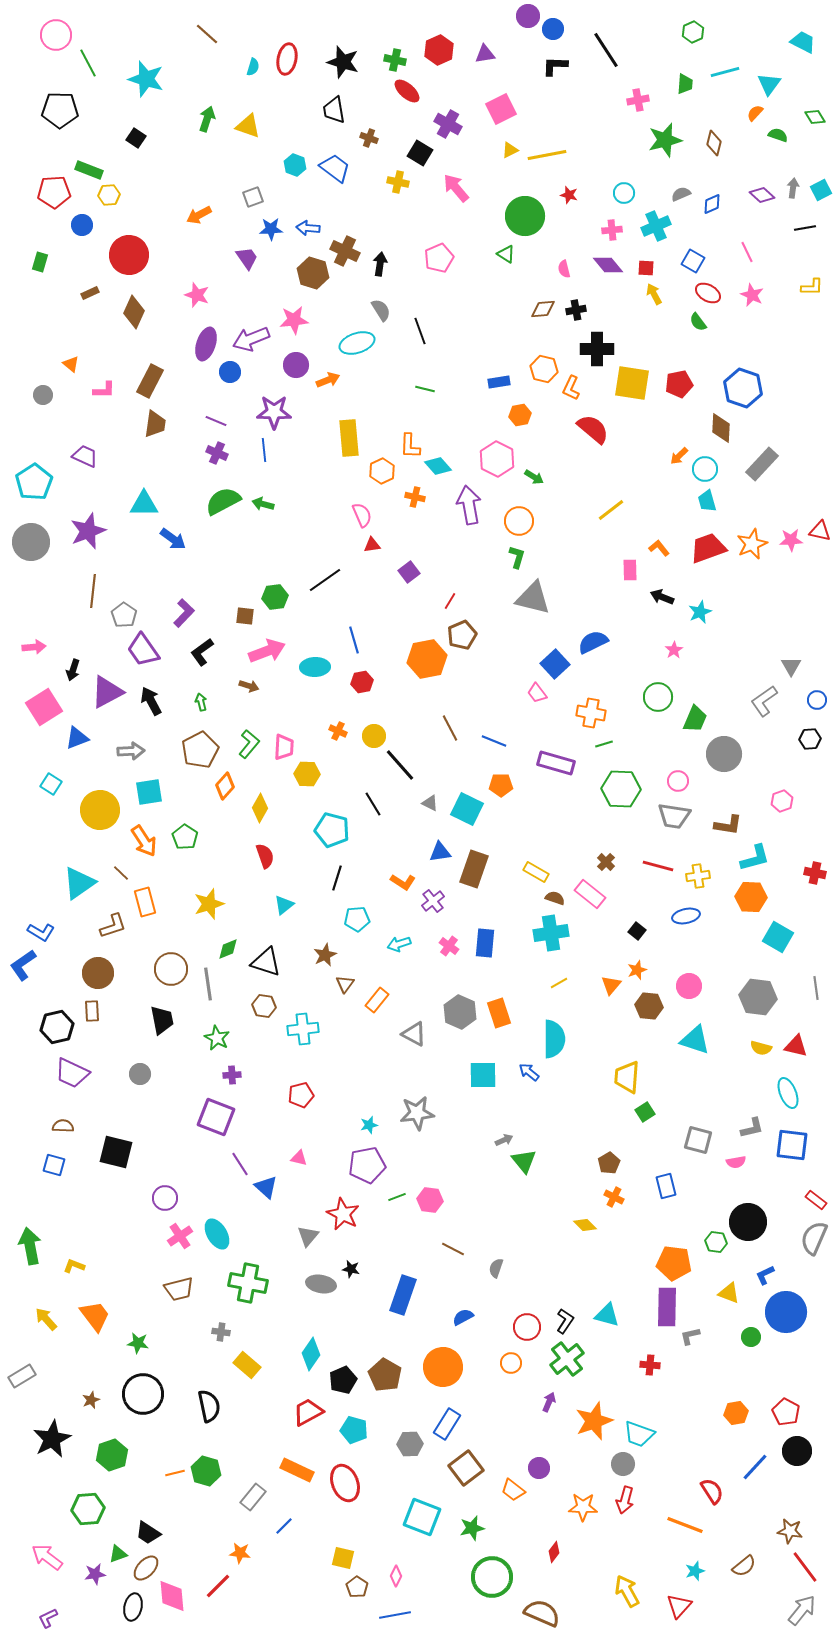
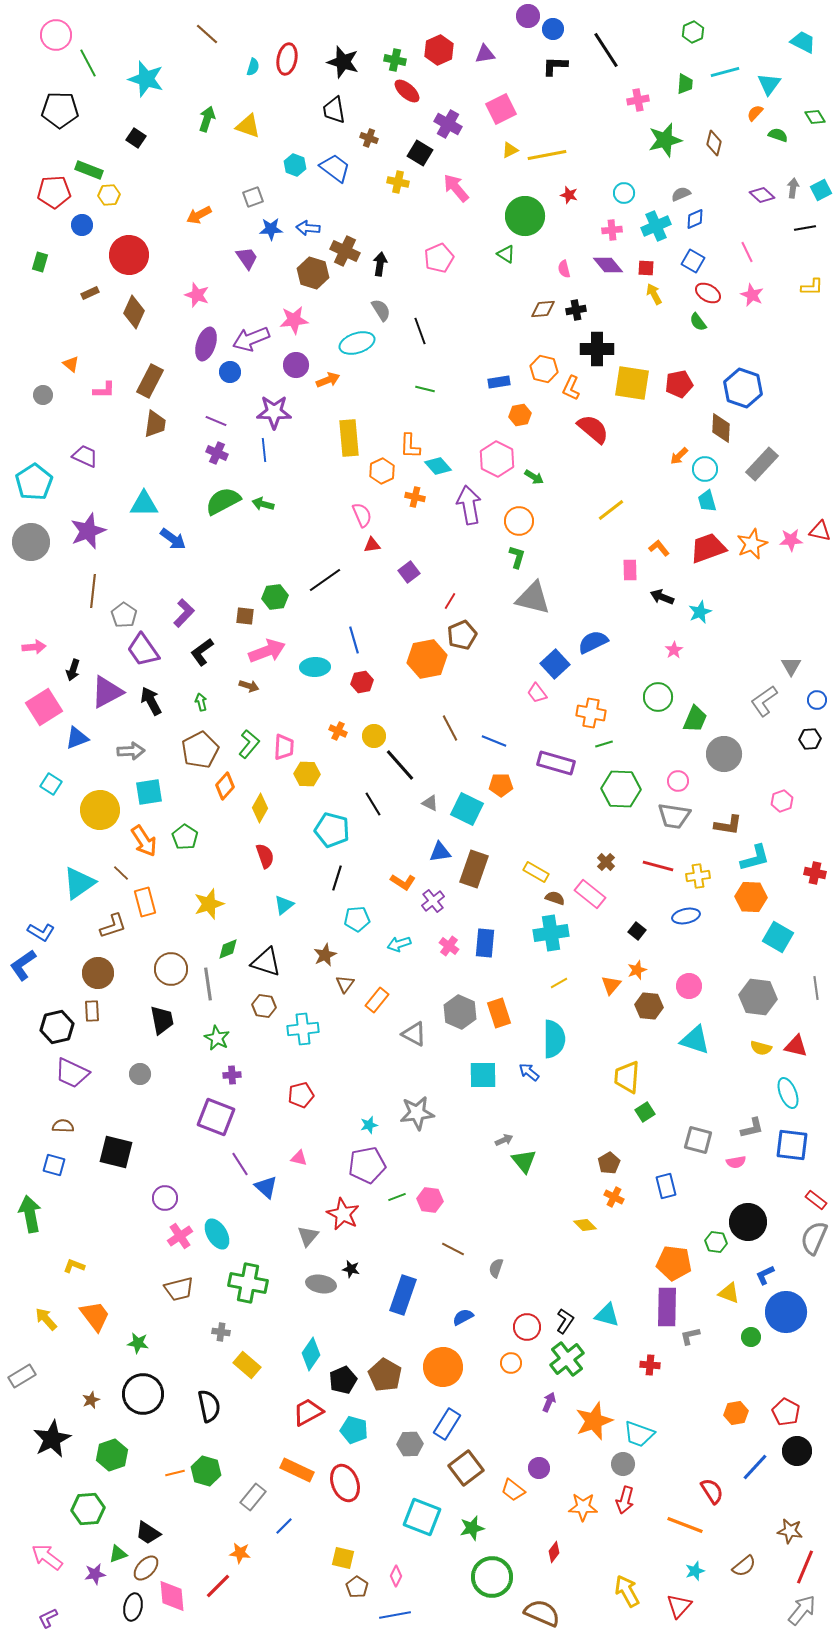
blue diamond at (712, 204): moved 17 px left, 15 px down
green arrow at (30, 1246): moved 32 px up
red line at (805, 1567): rotated 60 degrees clockwise
